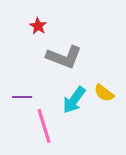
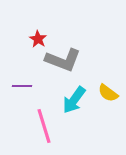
red star: moved 13 px down
gray L-shape: moved 1 px left, 3 px down
yellow semicircle: moved 4 px right
purple line: moved 11 px up
